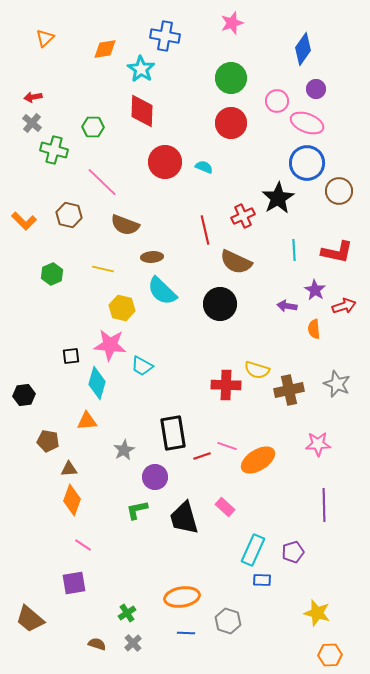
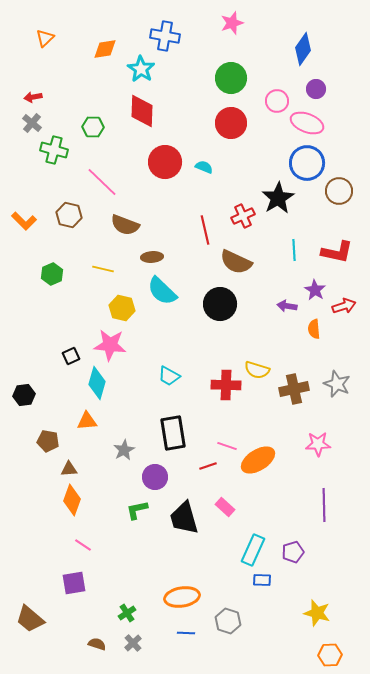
black square at (71, 356): rotated 18 degrees counterclockwise
cyan trapezoid at (142, 366): moved 27 px right, 10 px down
brown cross at (289, 390): moved 5 px right, 1 px up
red line at (202, 456): moved 6 px right, 10 px down
